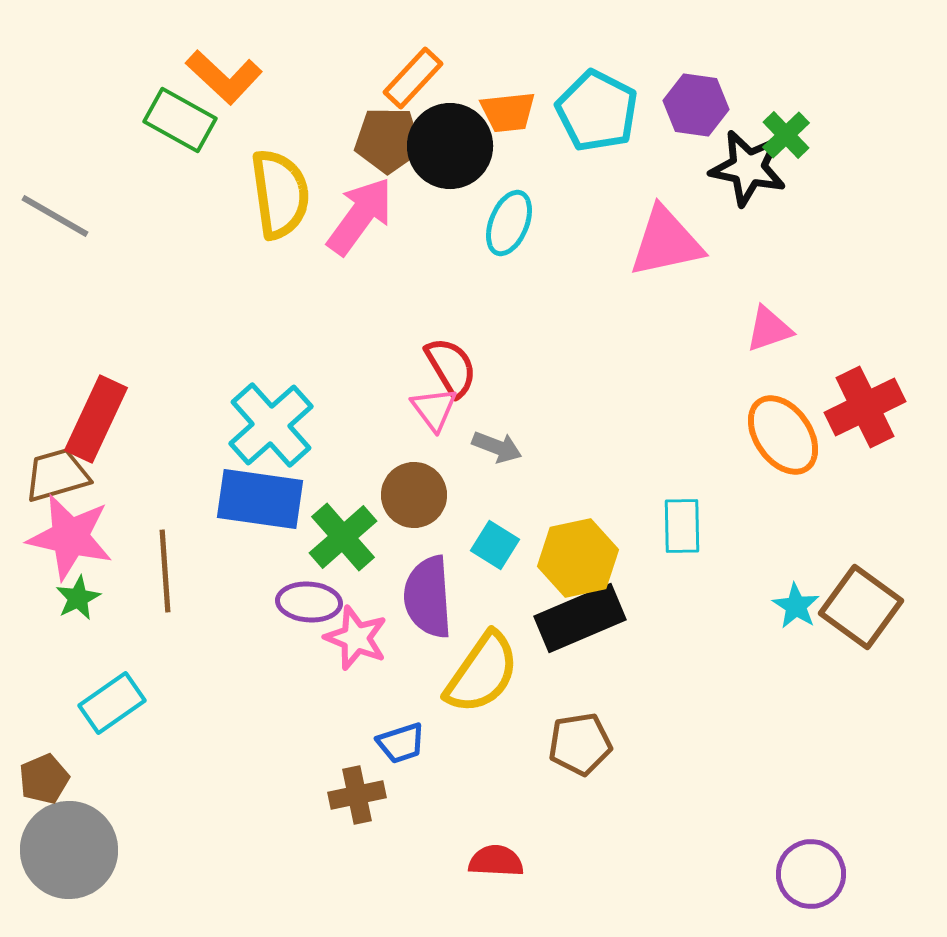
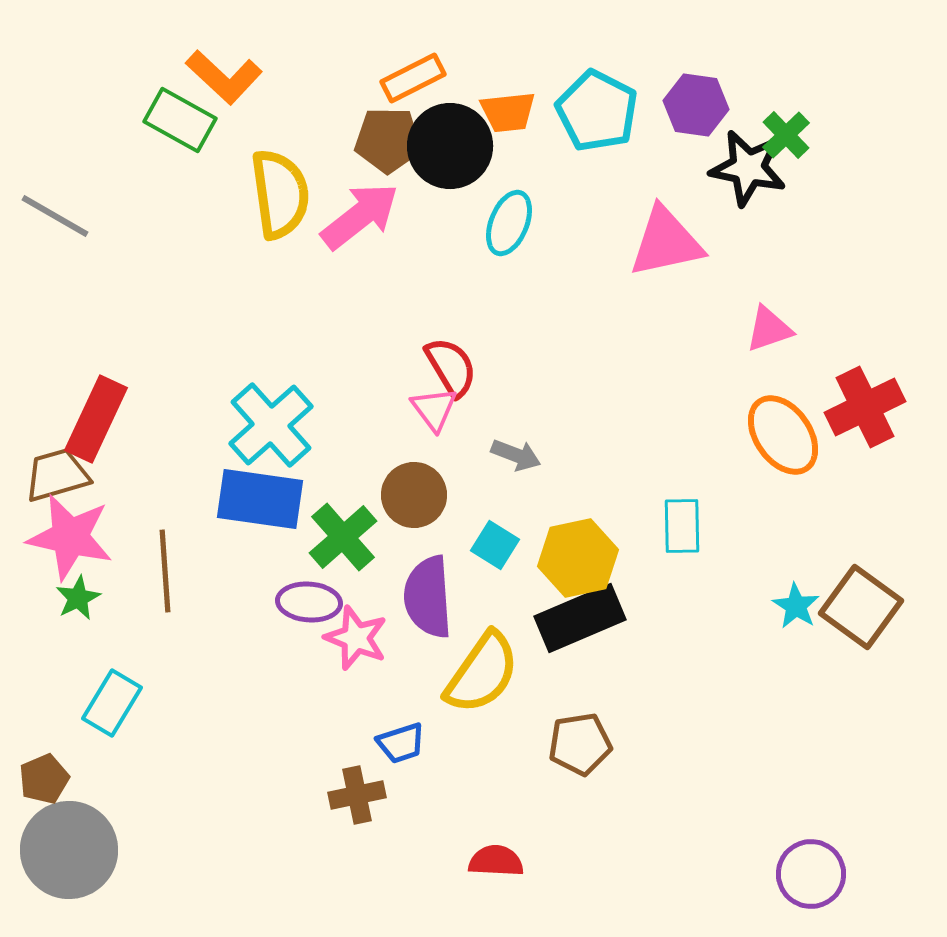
orange rectangle at (413, 78): rotated 20 degrees clockwise
pink arrow at (360, 216): rotated 16 degrees clockwise
gray arrow at (497, 447): moved 19 px right, 8 px down
cyan rectangle at (112, 703): rotated 24 degrees counterclockwise
